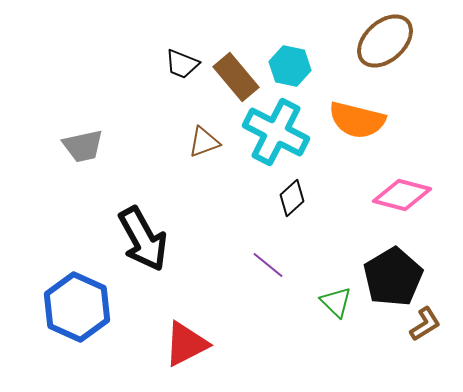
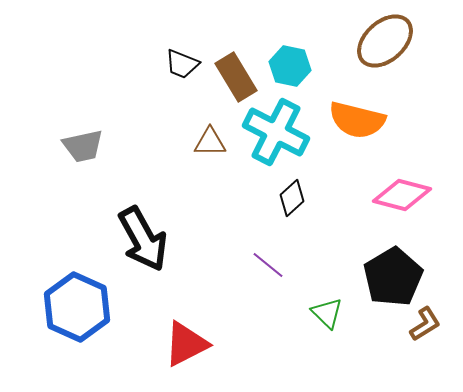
brown rectangle: rotated 9 degrees clockwise
brown triangle: moved 6 px right; rotated 20 degrees clockwise
green triangle: moved 9 px left, 11 px down
